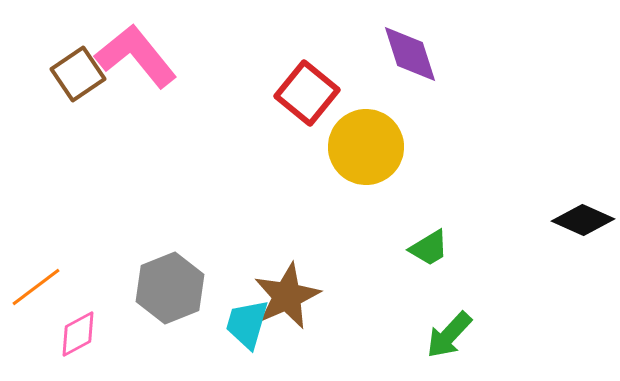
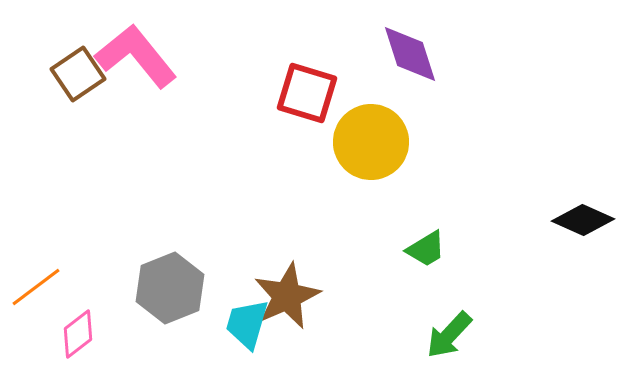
red square: rotated 22 degrees counterclockwise
yellow circle: moved 5 px right, 5 px up
green trapezoid: moved 3 px left, 1 px down
pink diamond: rotated 9 degrees counterclockwise
